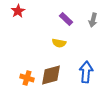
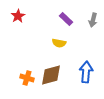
red star: moved 5 px down
